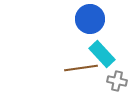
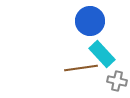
blue circle: moved 2 px down
